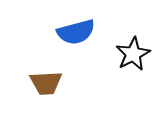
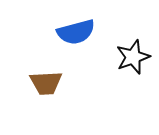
black star: moved 3 px down; rotated 8 degrees clockwise
